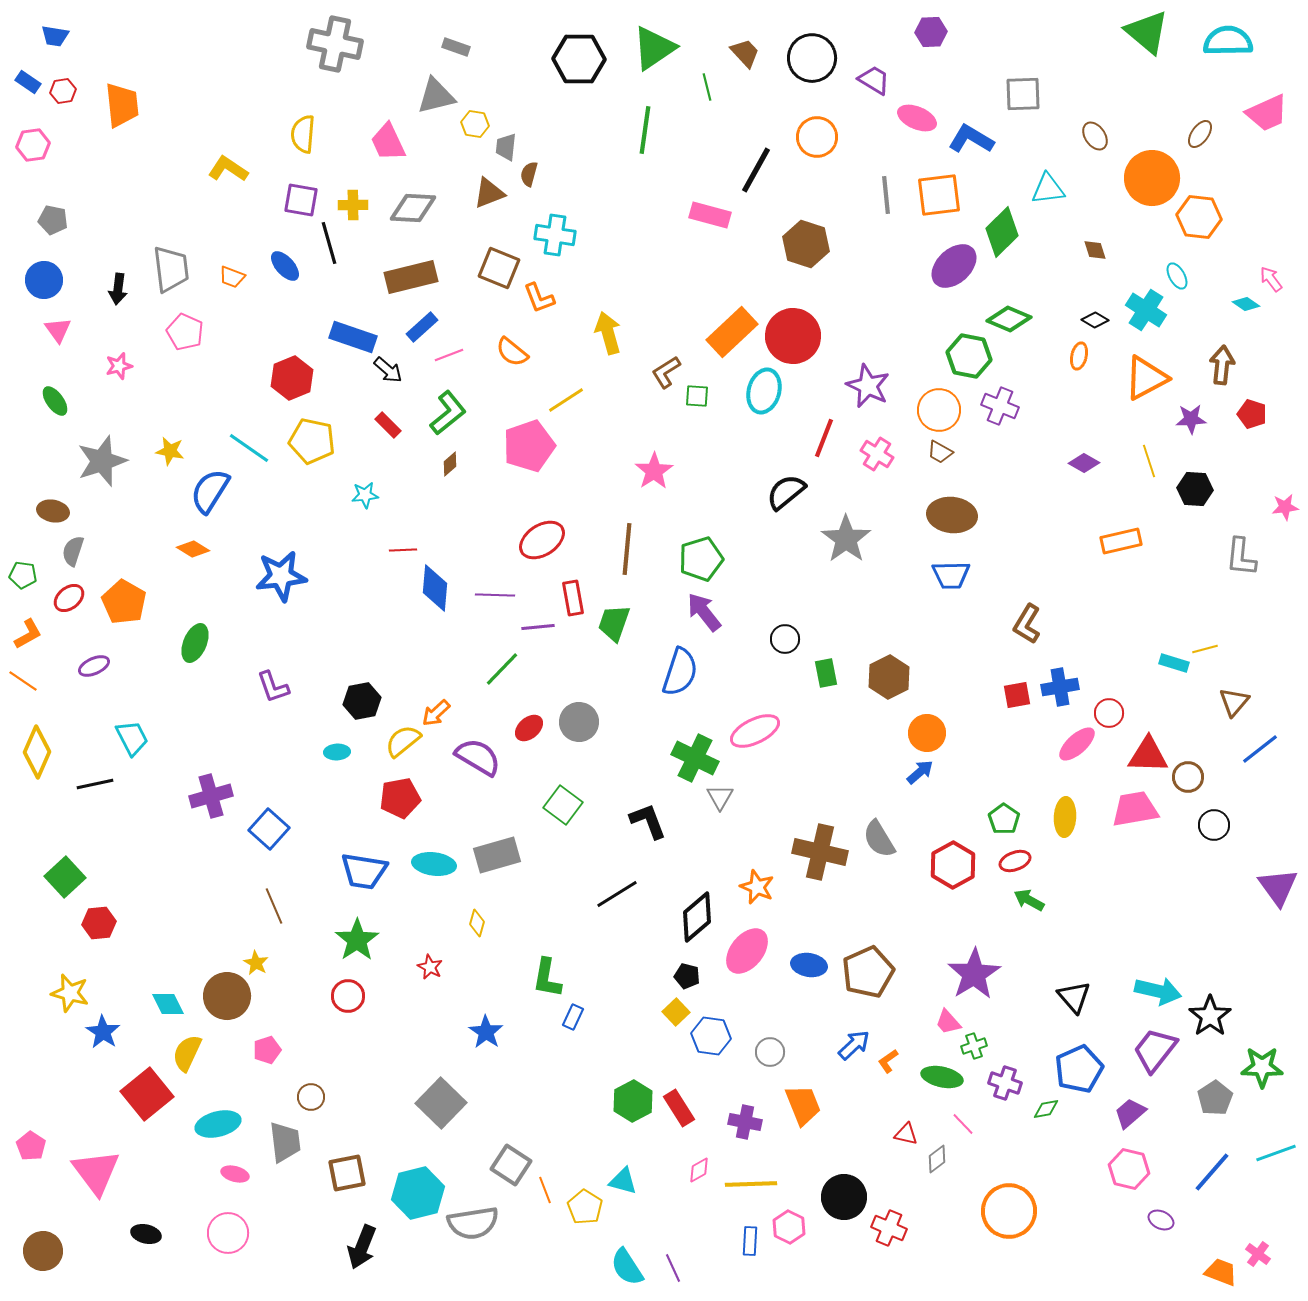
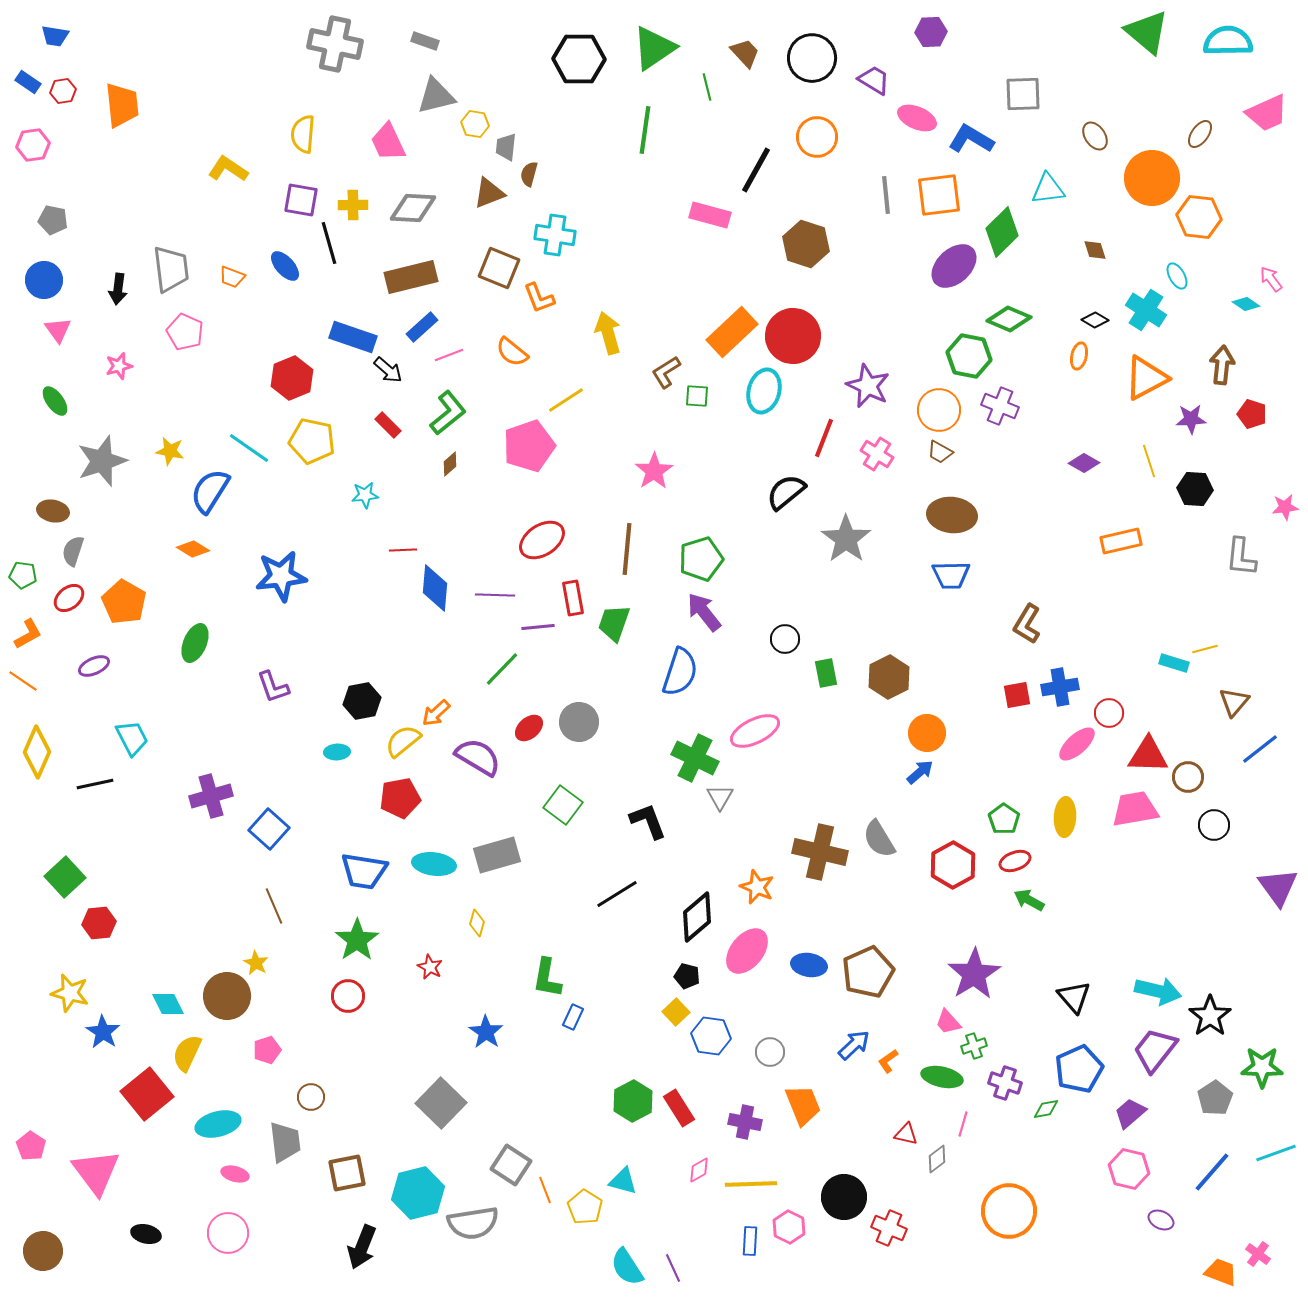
gray rectangle at (456, 47): moved 31 px left, 6 px up
pink line at (963, 1124): rotated 60 degrees clockwise
